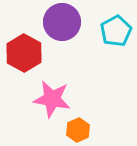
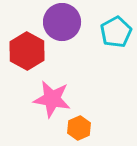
cyan pentagon: moved 1 px down
red hexagon: moved 3 px right, 2 px up
orange hexagon: moved 1 px right, 2 px up
